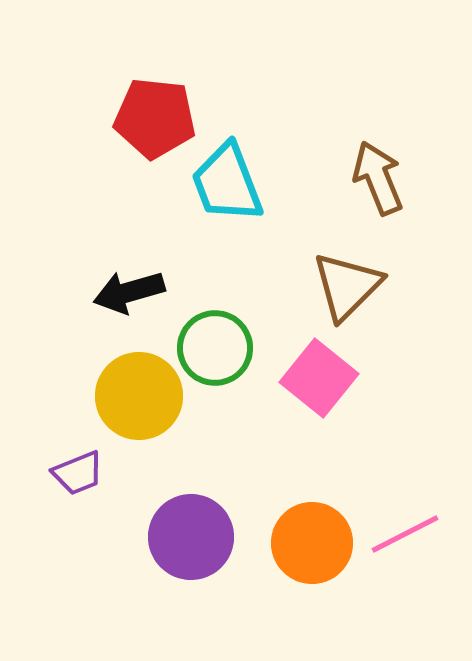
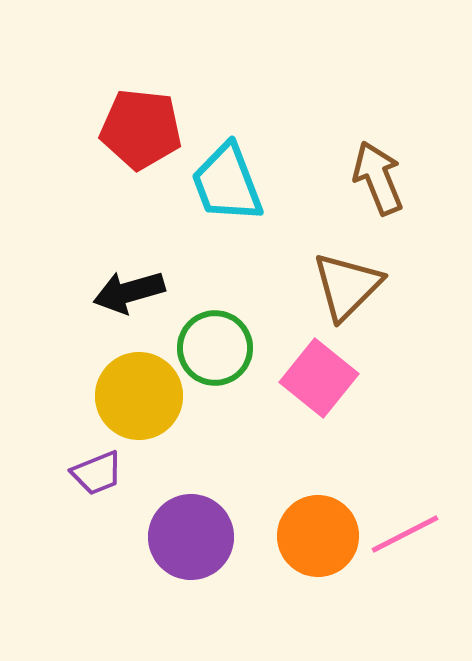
red pentagon: moved 14 px left, 11 px down
purple trapezoid: moved 19 px right
orange circle: moved 6 px right, 7 px up
